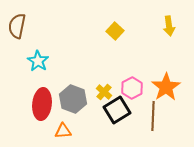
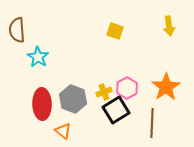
brown semicircle: moved 4 px down; rotated 15 degrees counterclockwise
yellow square: rotated 24 degrees counterclockwise
cyan star: moved 4 px up
pink hexagon: moved 5 px left
yellow cross: rotated 28 degrees clockwise
red ellipse: rotated 8 degrees counterclockwise
black square: moved 1 px left
brown line: moved 1 px left, 7 px down
orange triangle: rotated 42 degrees clockwise
